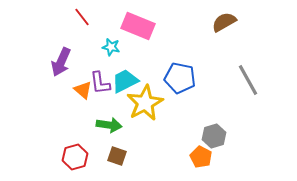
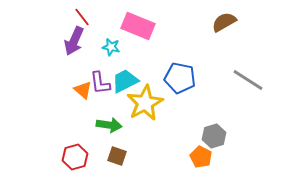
purple arrow: moved 13 px right, 21 px up
gray line: rotated 28 degrees counterclockwise
